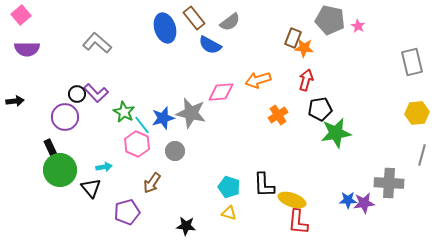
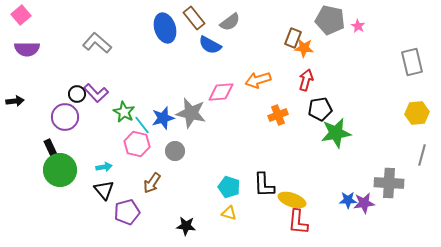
orange cross at (278, 115): rotated 12 degrees clockwise
pink hexagon at (137, 144): rotated 10 degrees counterclockwise
black triangle at (91, 188): moved 13 px right, 2 px down
